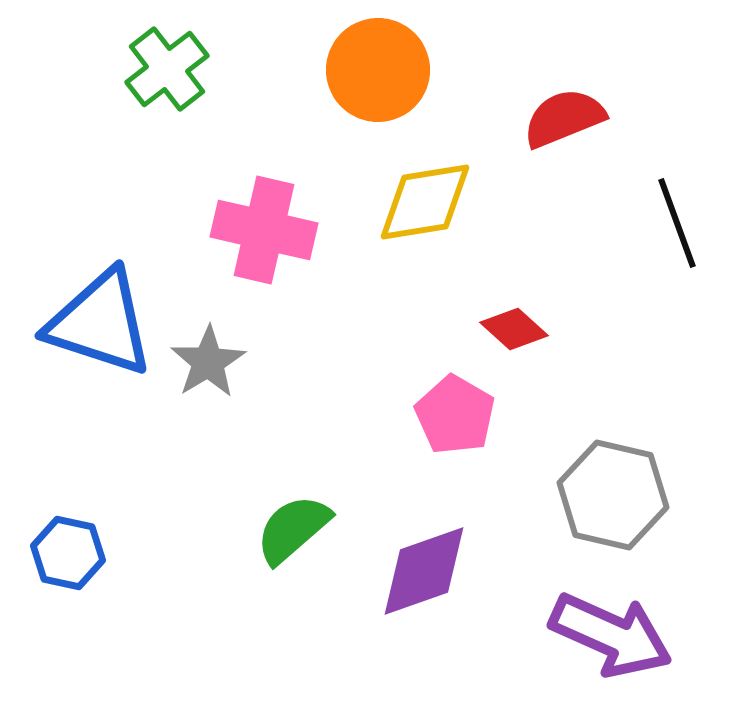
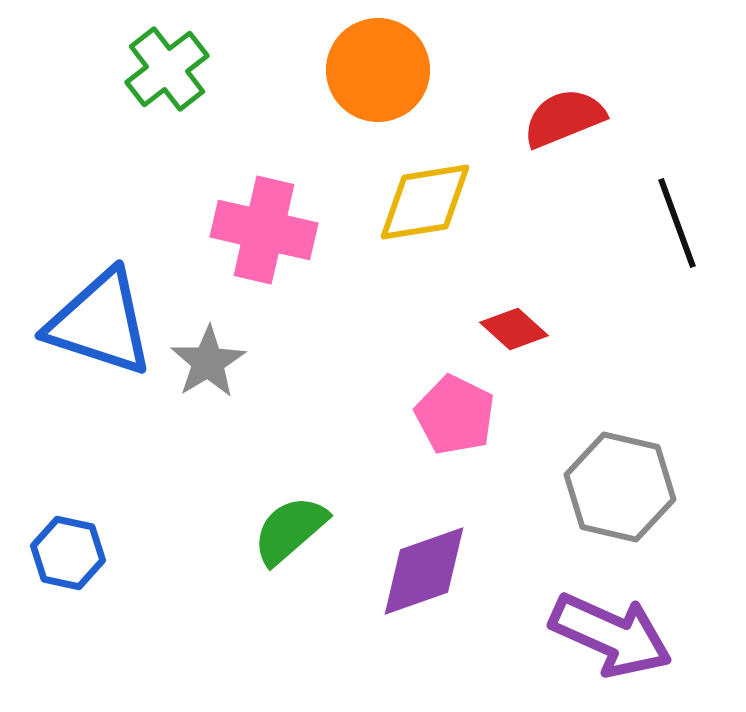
pink pentagon: rotated 4 degrees counterclockwise
gray hexagon: moved 7 px right, 8 px up
green semicircle: moved 3 px left, 1 px down
